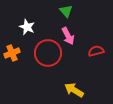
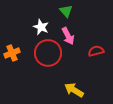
white star: moved 14 px right
